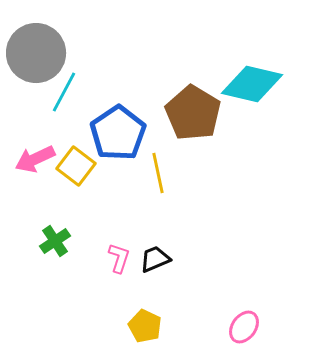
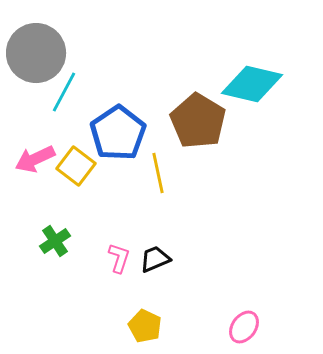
brown pentagon: moved 5 px right, 8 px down
